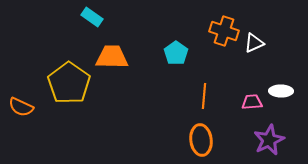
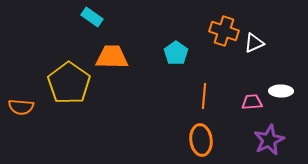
orange semicircle: rotated 20 degrees counterclockwise
